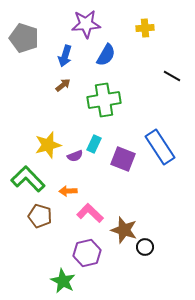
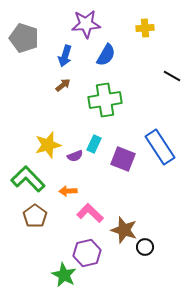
green cross: moved 1 px right
brown pentagon: moved 5 px left; rotated 20 degrees clockwise
green star: moved 1 px right, 6 px up
